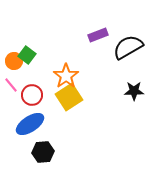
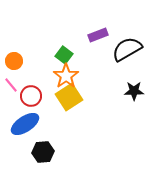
black semicircle: moved 1 px left, 2 px down
green square: moved 37 px right
red circle: moved 1 px left, 1 px down
blue ellipse: moved 5 px left
